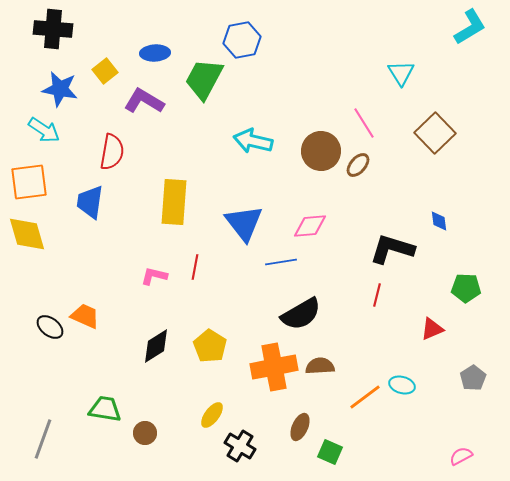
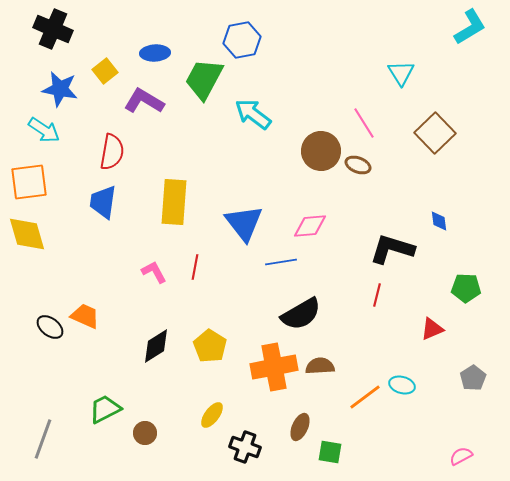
black cross at (53, 29): rotated 18 degrees clockwise
cyan arrow at (253, 141): moved 27 px up; rotated 24 degrees clockwise
brown ellipse at (358, 165): rotated 70 degrees clockwise
blue trapezoid at (90, 202): moved 13 px right
pink L-shape at (154, 276): moved 4 px up; rotated 48 degrees clockwise
green trapezoid at (105, 409): rotated 36 degrees counterclockwise
black cross at (240, 446): moved 5 px right, 1 px down; rotated 12 degrees counterclockwise
green square at (330, 452): rotated 15 degrees counterclockwise
